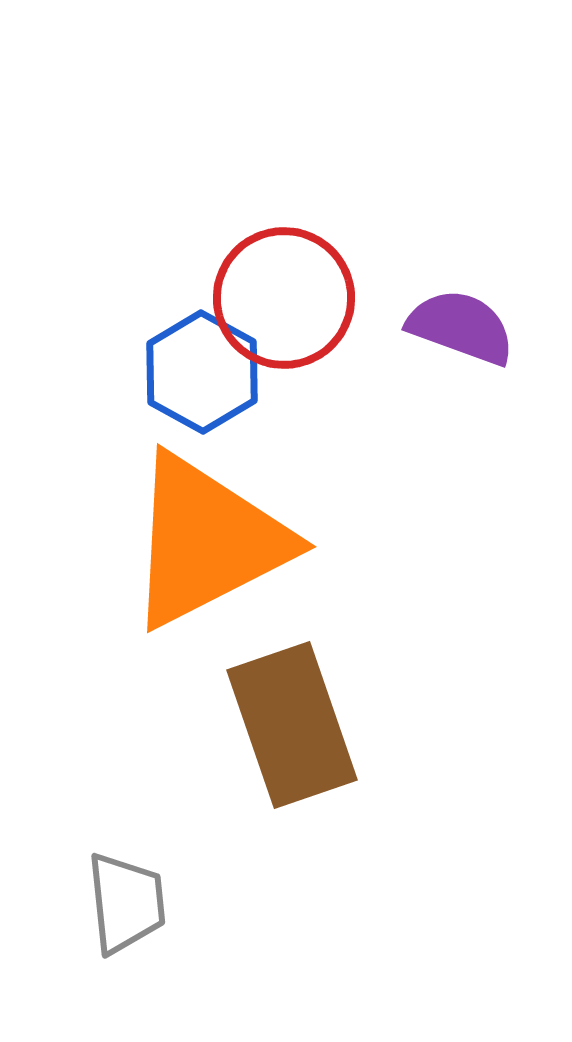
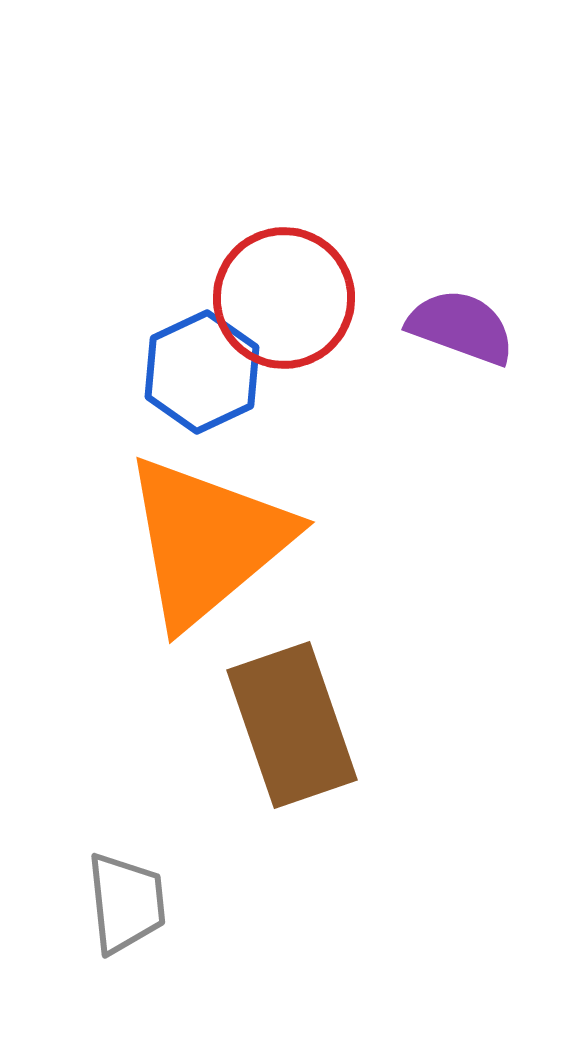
blue hexagon: rotated 6 degrees clockwise
orange triangle: rotated 13 degrees counterclockwise
